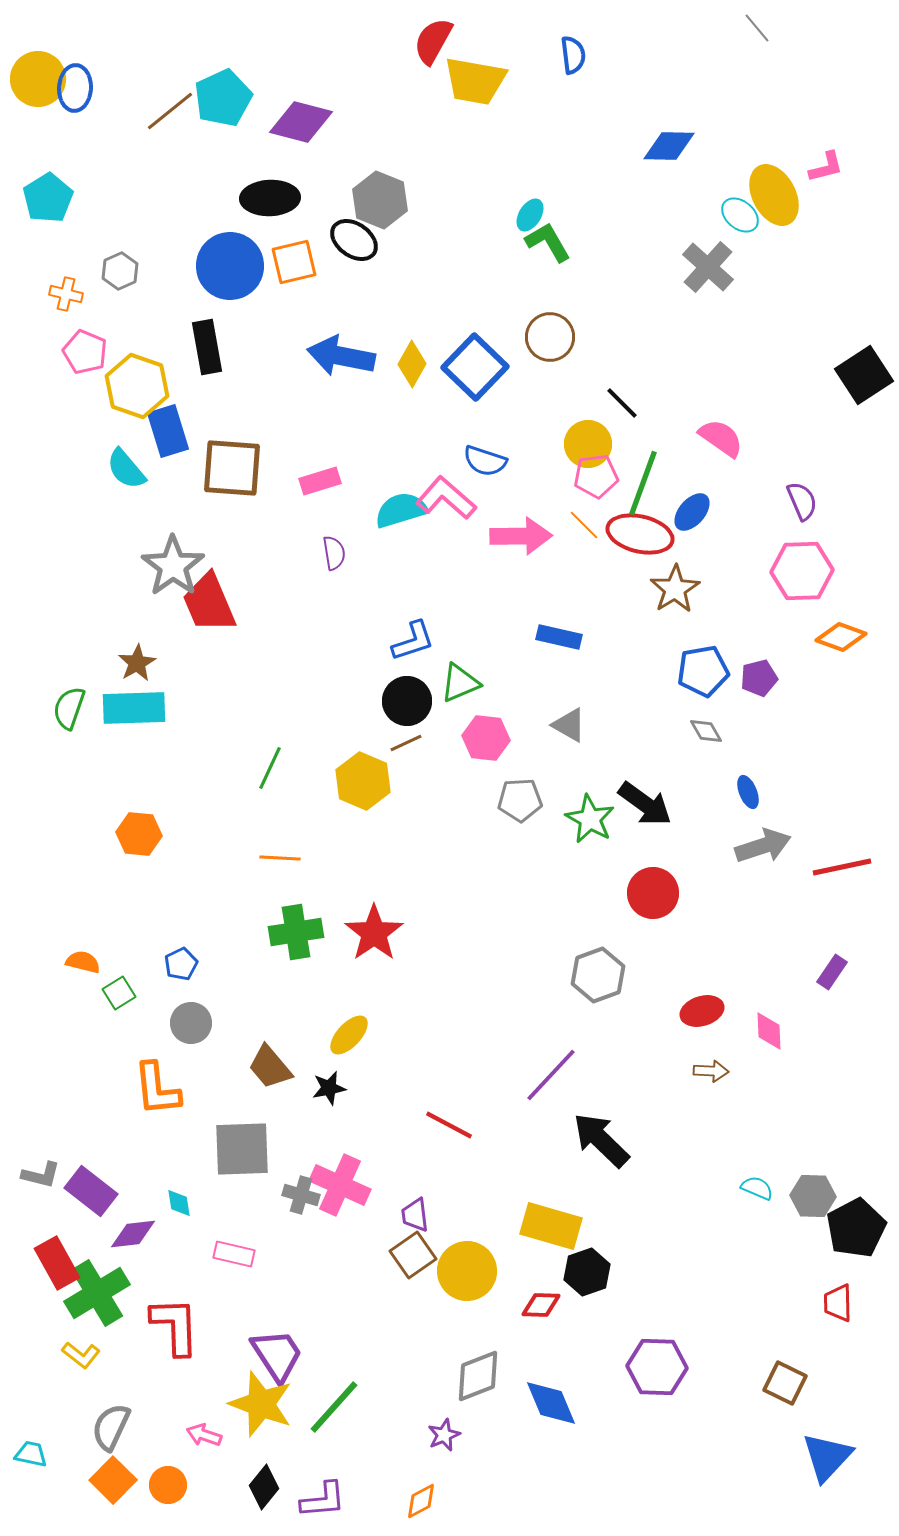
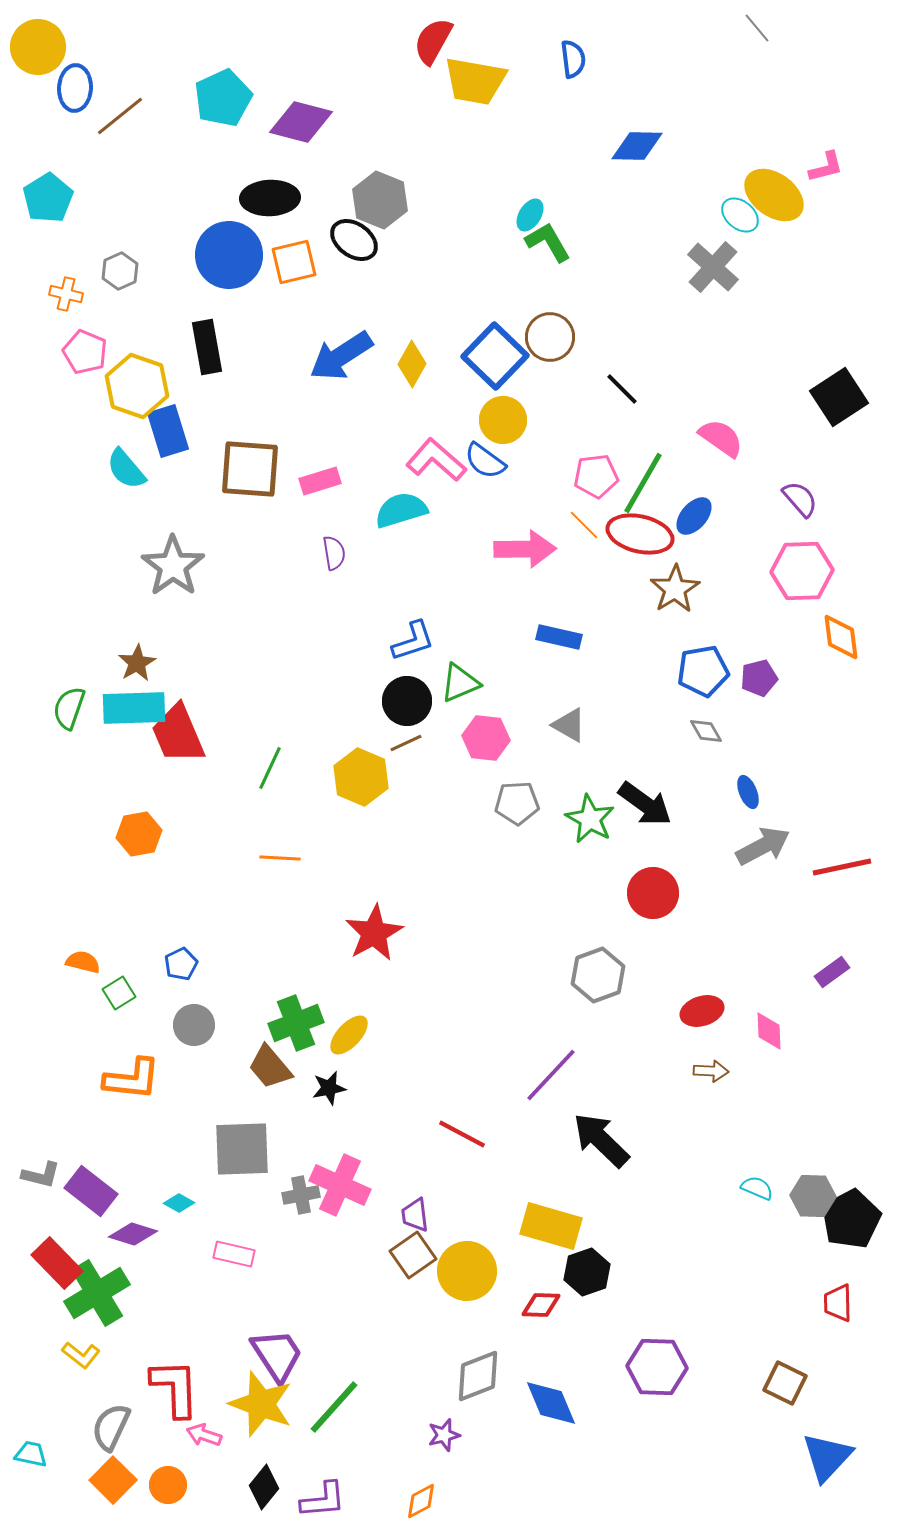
blue semicircle at (573, 55): moved 4 px down
yellow circle at (38, 79): moved 32 px up
brown line at (170, 111): moved 50 px left, 5 px down
blue diamond at (669, 146): moved 32 px left
yellow ellipse at (774, 195): rotated 26 degrees counterclockwise
blue circle at (230, 266): moved 1 px left, 11 px up
gray cross at (708, 267): moved 5 px right
blue arrow at (341, 356): rotated 44 degrees counterclockwise
blue square at (475, 367): moved 20 px right, 11 px up
black square at (864, 375): moved 25 px left, 22 px down
black line at (622, 403): moved 14 px up
yellow circle at (588, 444): moved 85 px left, 24 px up
blue semicircle at (485, 461): rotated 18 degrees clockwise
brown square at (232, 468): moved 18 px right, 1 px down
green line at (643, 483): rotated 10 degrees clockwise
pink L-shape at (446, 498): moved 10 px left, 38 px up
purple semicircle at (802, 501): moved 2 px left, 2 px up; rotated 18 degrees counterclockwise
blue ellipse at (692, 512): moved 2 px right, 4 px down
pink arrow at (521, 536): moved 4 px right, 13 px down
red trapezoid at (209, 603): moved 31 px left, 131 px down
orange diamond at (841, 637): rotated 63 degrees clockwise
yellow hexagon at (363, 781): moved 2 px left, 4 px up
gray pentagon at (520, 800): moved 3 px left, 3 px down
orange hexagon at (139, 834): rotated 15 degrees counterclockwise
gray arrow at (763, 846): rotated 10 degrees counterclockwise
green cross at (296, 932): moved 91 px down; rotated 12 degrees counterclockwise
red star at (374, 933): rotated 6 degrees clockwise
purple rectangle at (832, 972): rotated 20 degrees clockwise
gray circle at (191, 1023): moved 3 px right, 2 px down
orange L-shape at (157, 1089): moved 25 px left, 10 px up; rotated 78 degrees counterclockwise
red line at (449, 1125): moved 13 px right, 9 px down
gray cross at (301, 1195): rotated 27 degrees counterclockwise
cyan diamond at (179, 1203): rotated 52 degrees counterclockwise
black pentagon at (856, 1228): moved 5 px left, 9 px up
purple diamond at (133, 1234): rotated 24 degrees clockwise
red rectangle at (57, 1263): rotated 15 degrees counterclockwise
red L-shape at (175, 1326): moved 62 px down
purple star at (444, 1435): rotated 8 degrees clockwise
